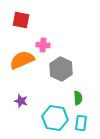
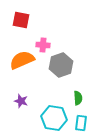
gray hexagon: moved 4 px up; rotated 15 degrees clockwise
cyan hexagon: moved 1 px left
